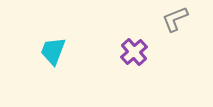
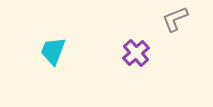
purple cross: moved 2 px right, 1 px down
